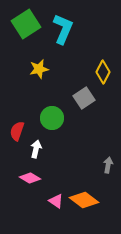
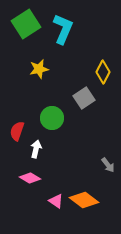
gray arrow: rotated 133 degrees clockwise
